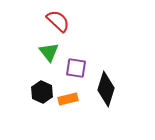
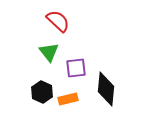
purple square: rotated 15 degrees counterclockwise
black diamond: rotated 12 degrees counterclockwise
